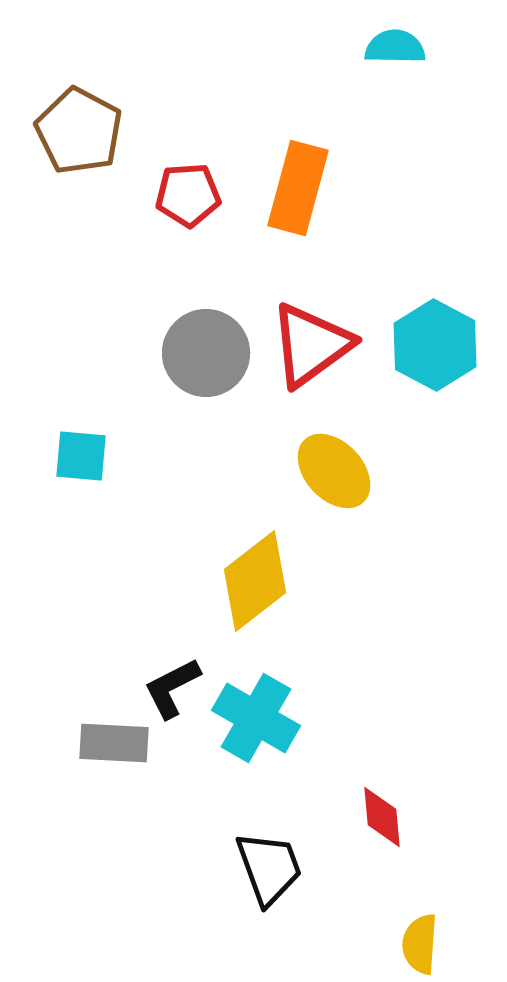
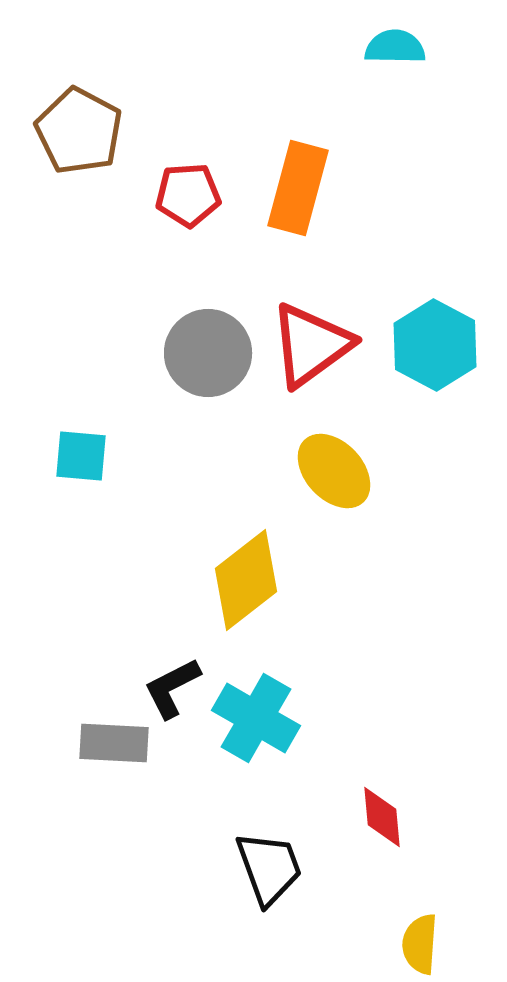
gray circle: moved 2 px right
yellow diamond: moved 9 px left, 1 px up
